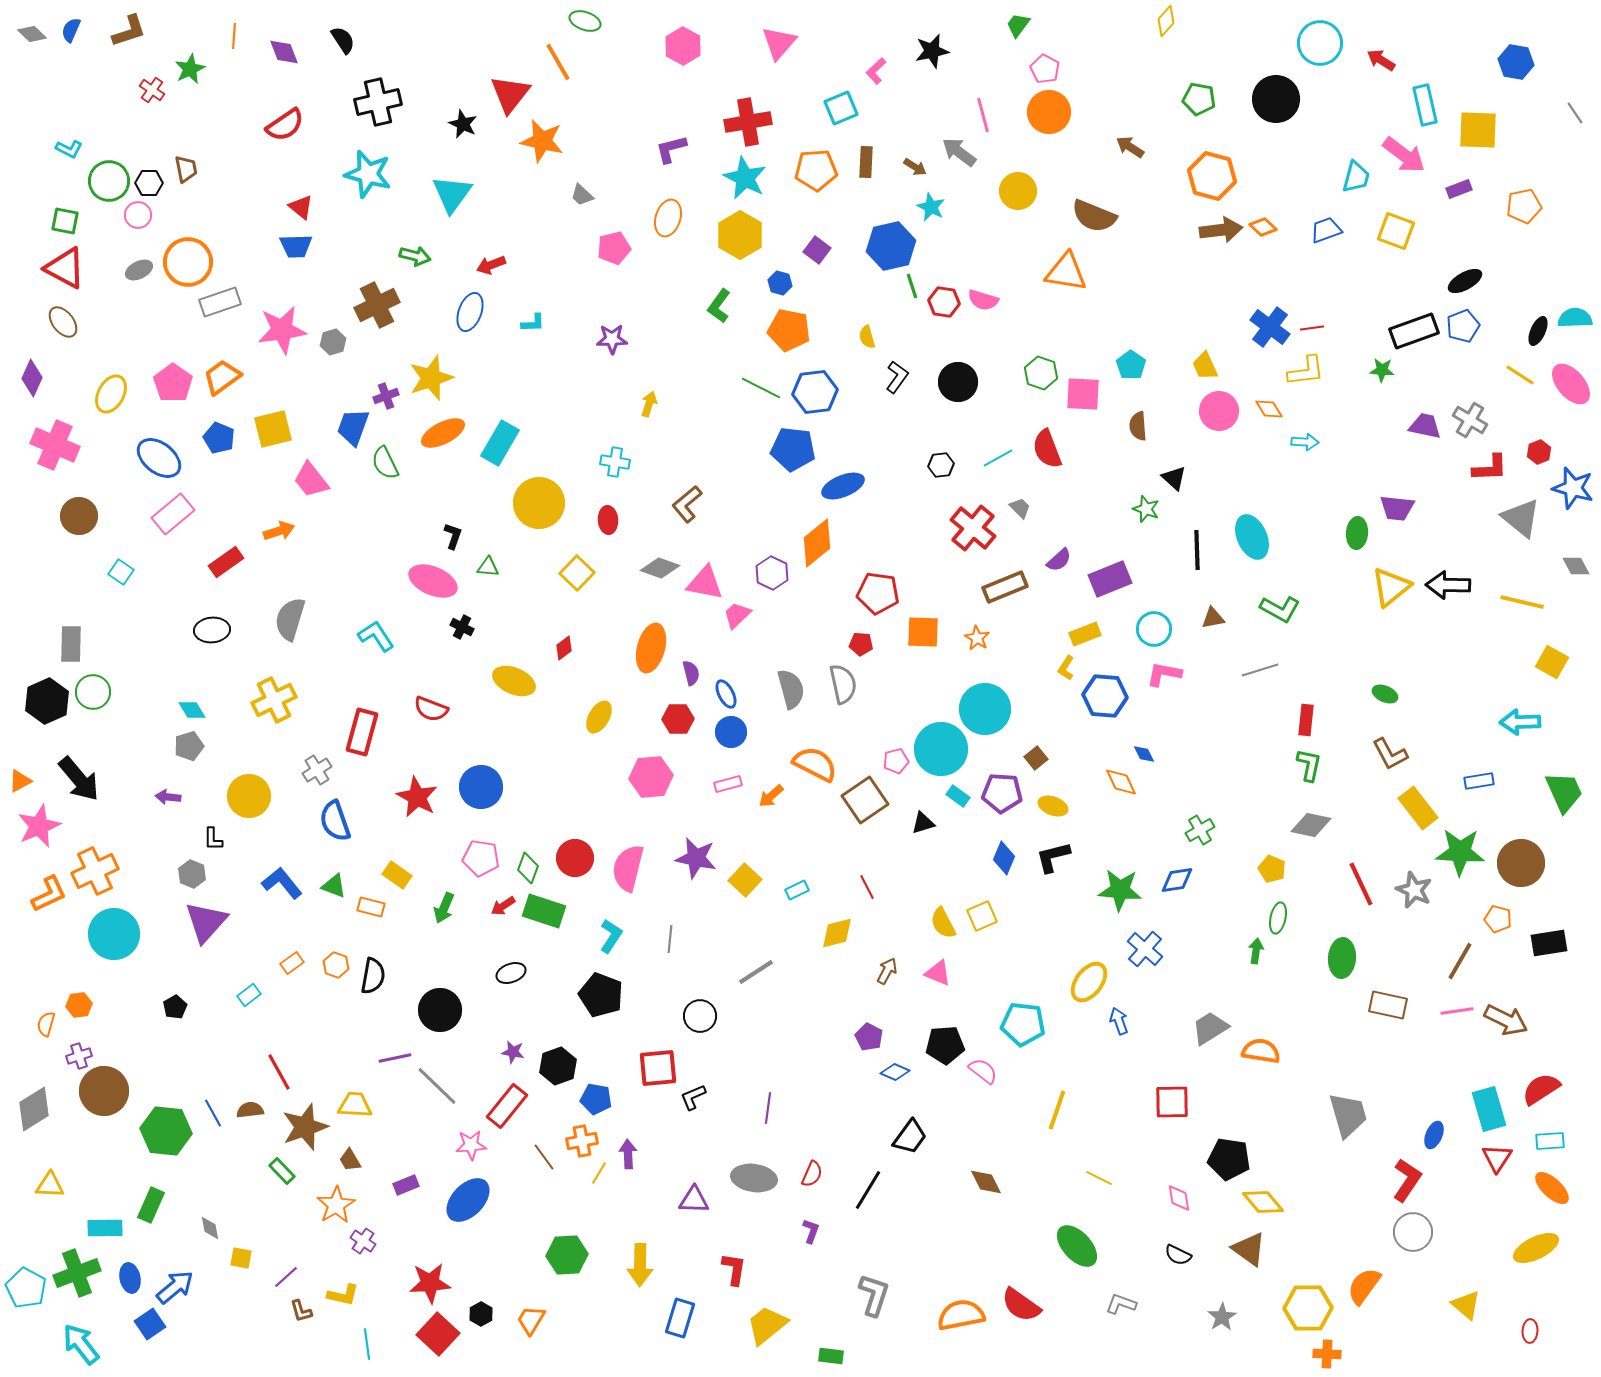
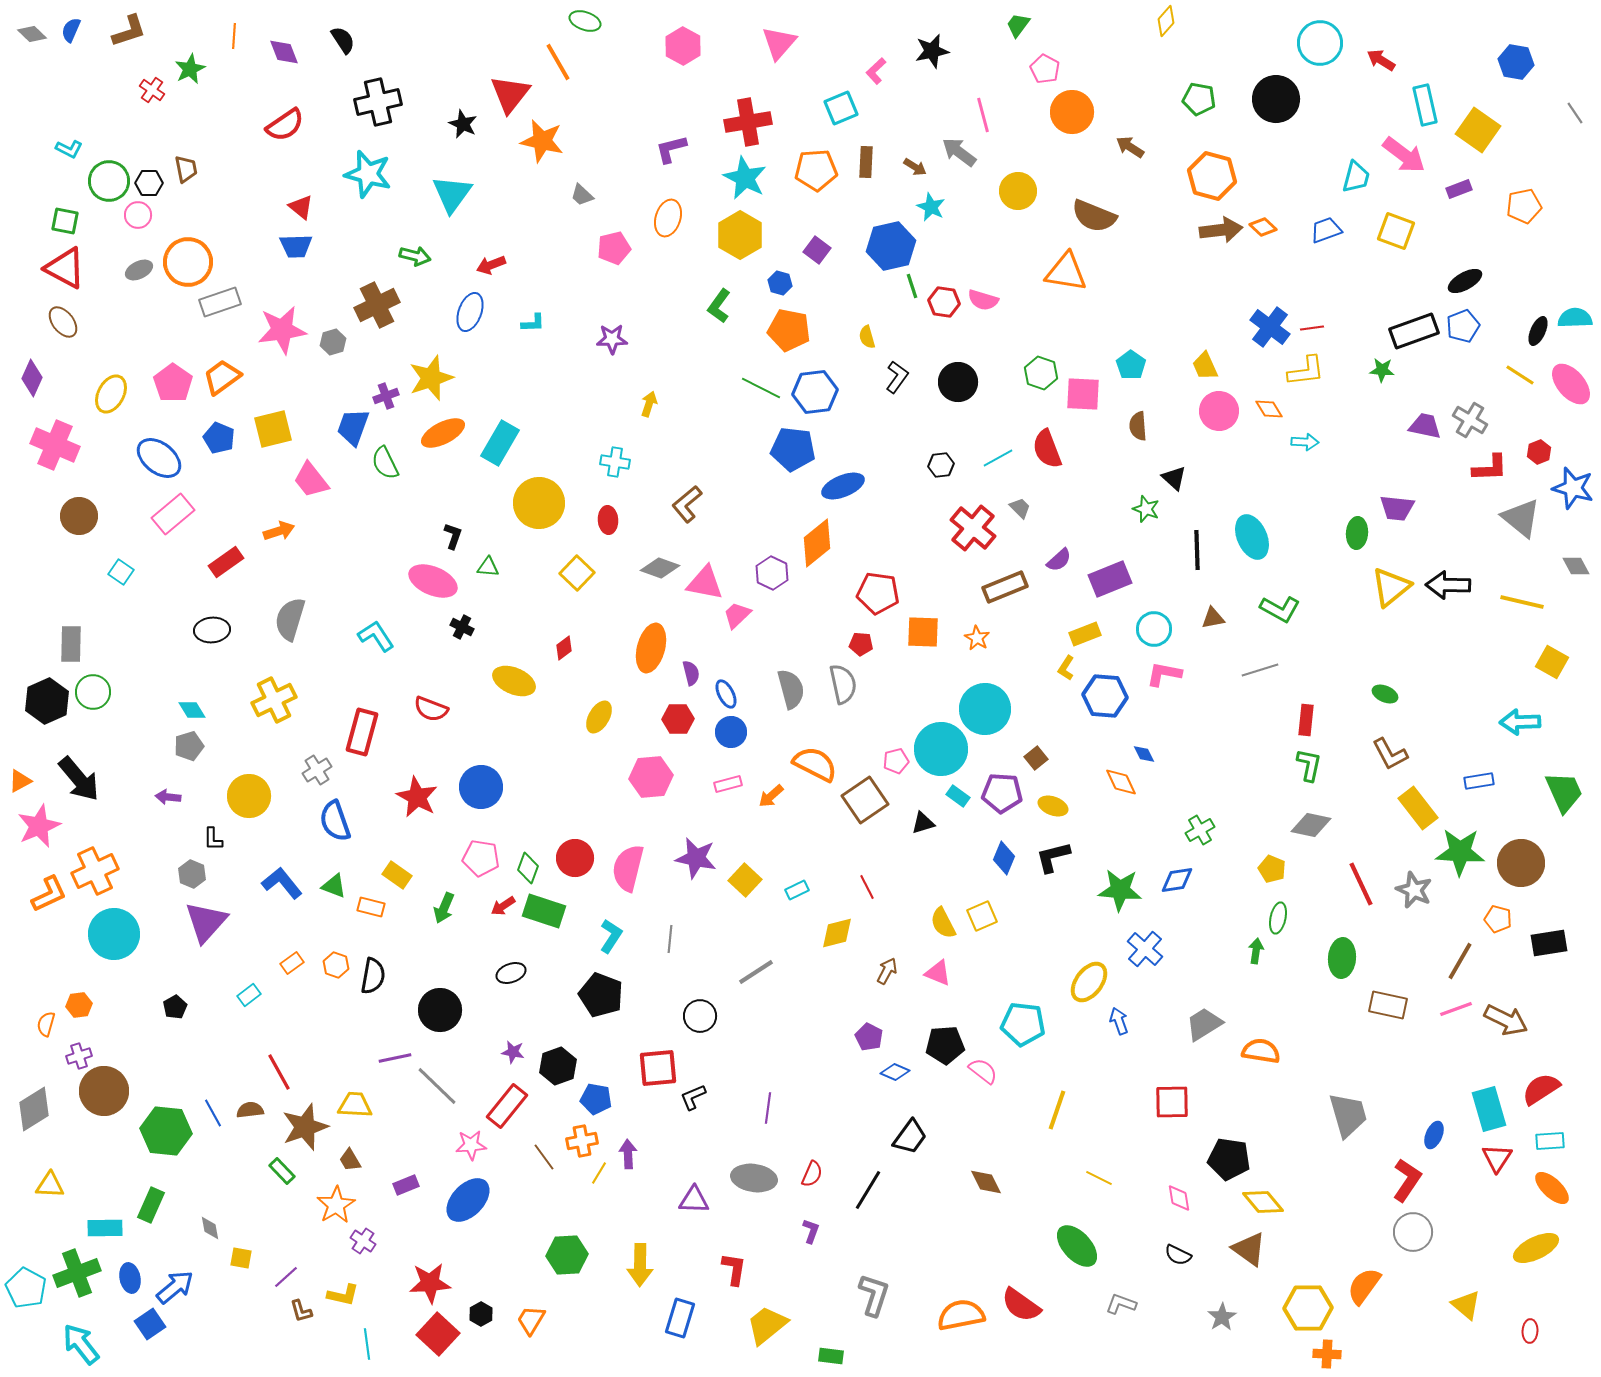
orange circle at (1049, 112): moved 23 px right
yellow square at (1478, 130): rotated 33 degrees clockwise
pink line at (1457, 1011): moved 1 px left, 2 px up; rotated 12 degrees counterclockwise
gray trapezoid at (1210, 1028): moved 6 px left, 4 px up
